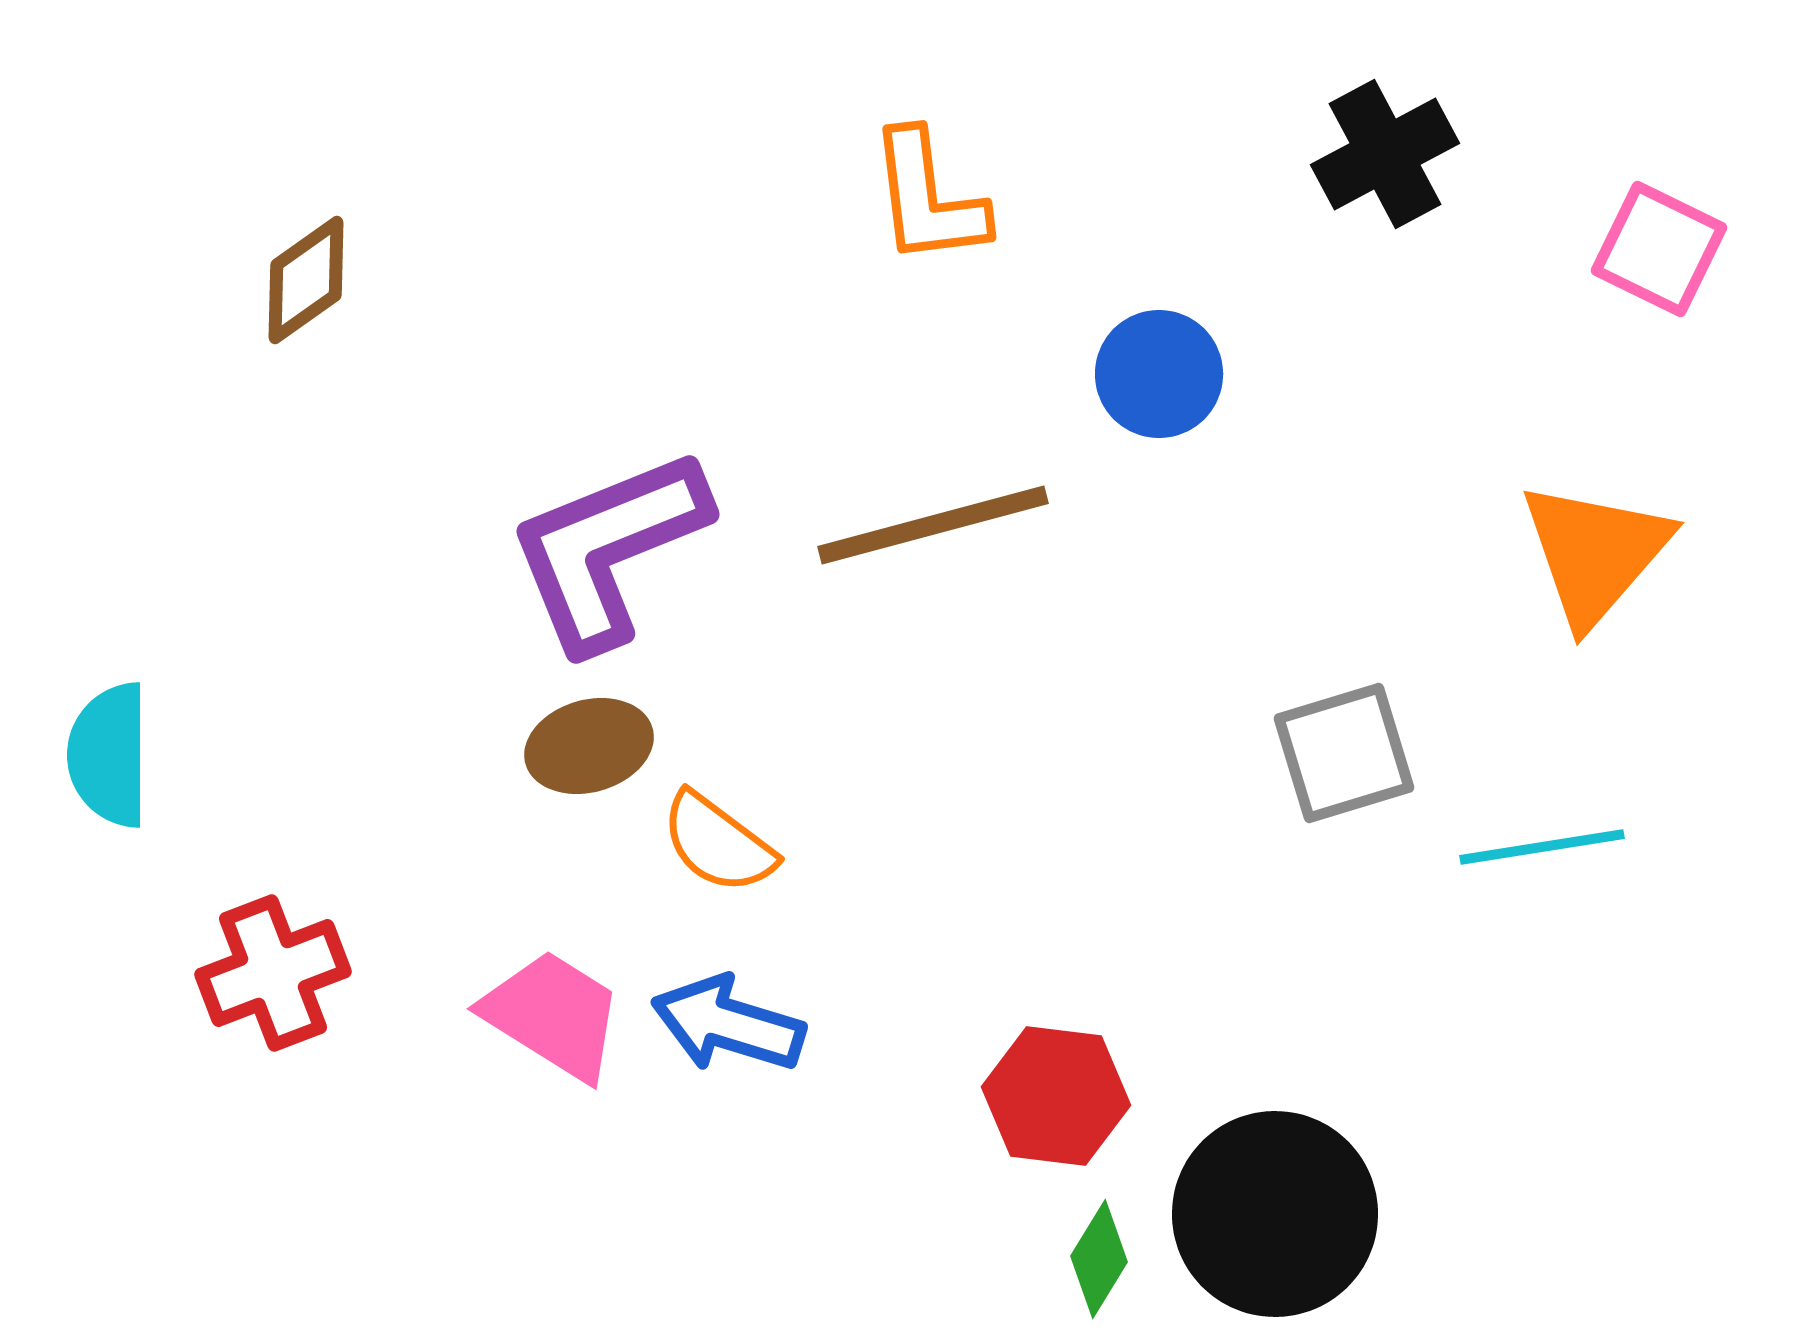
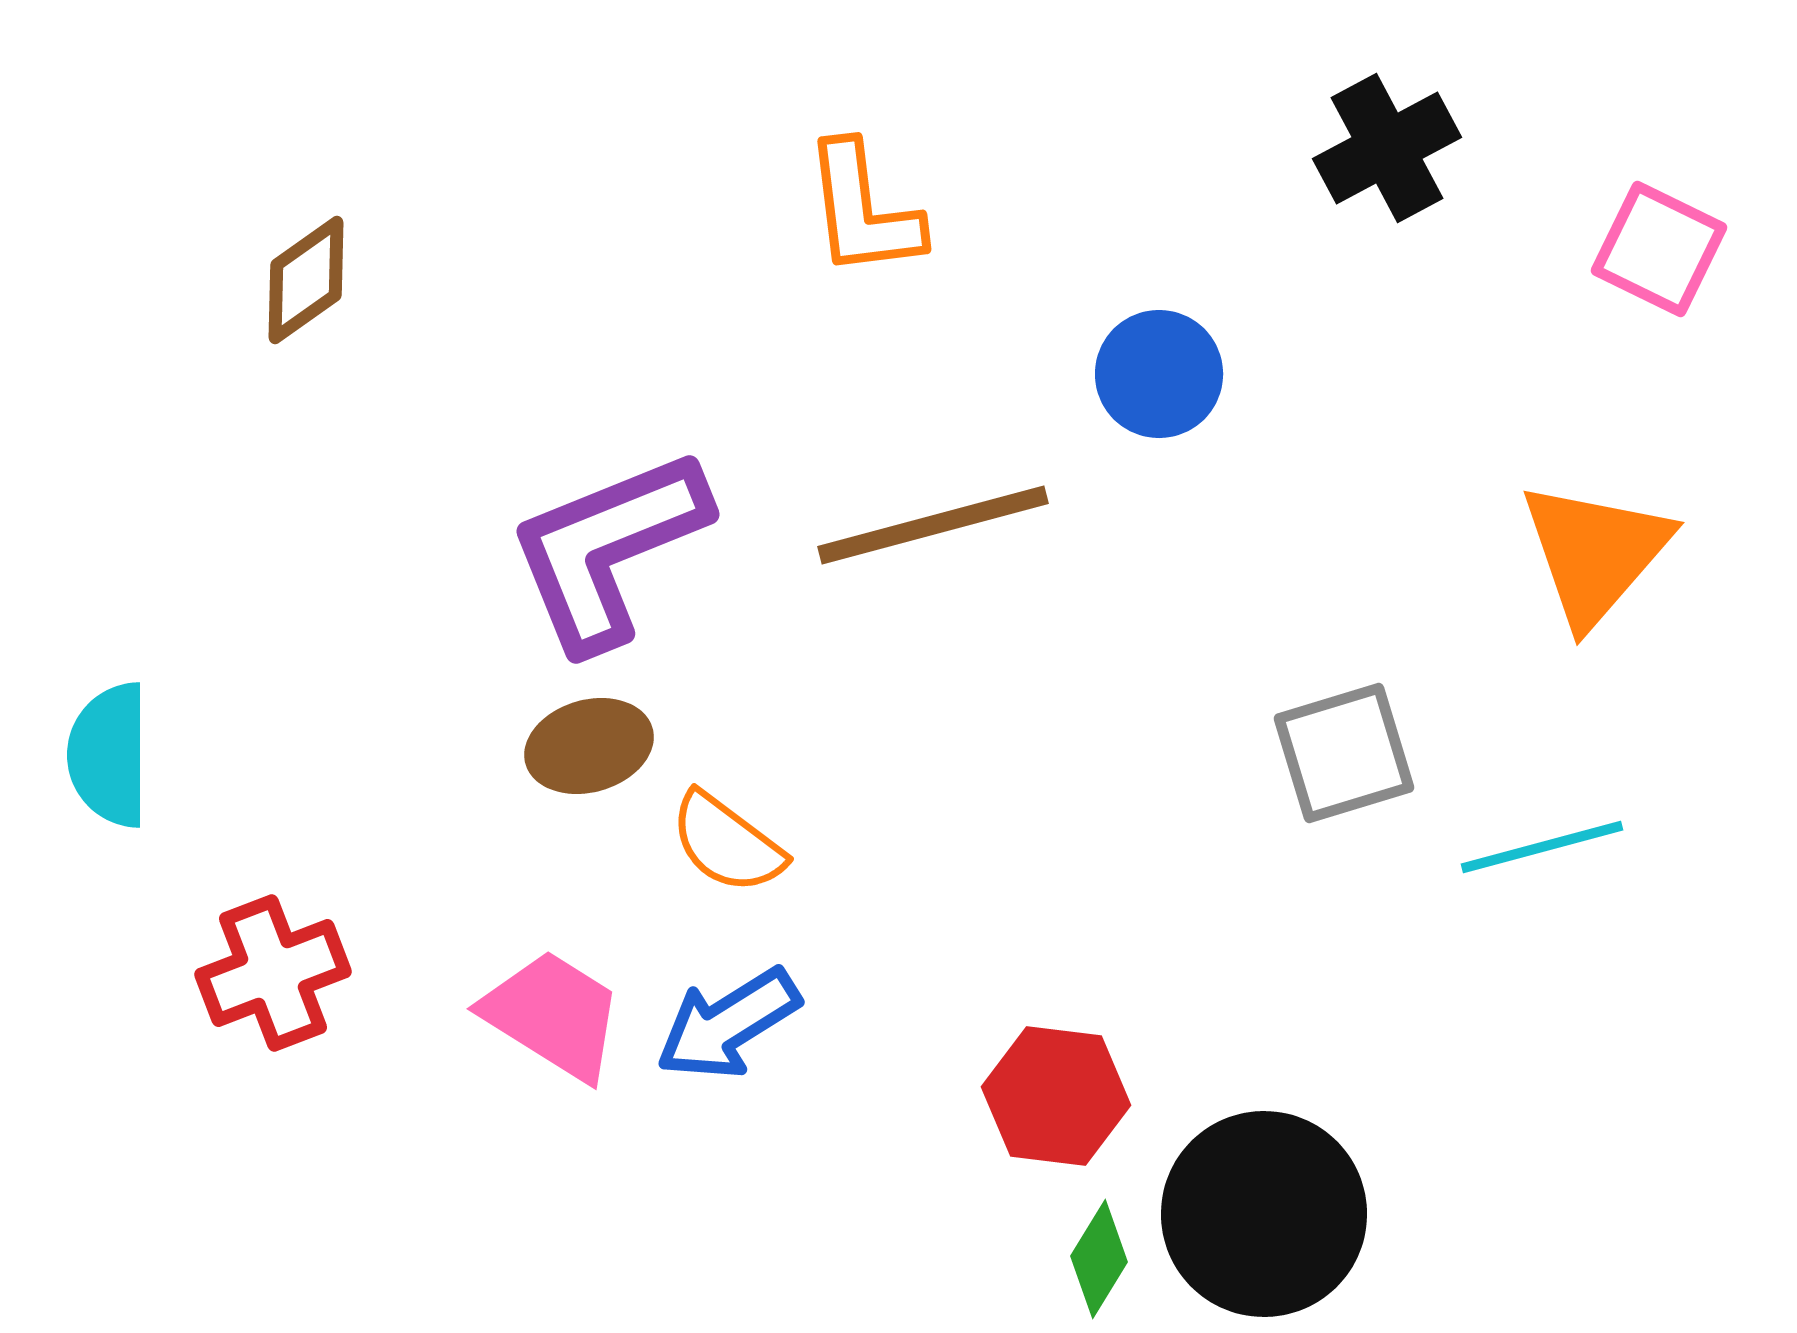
black cross: moved 2 px right, 6 px up
orange L-shape: moved 65 px left, 12 px down
orange semicircle: moved 9 px right
cyan line: rotated 6 degrees counterclockwise
blue arrow: rotated 49 degrees counterclockwise
black circle: moved 11 px left
